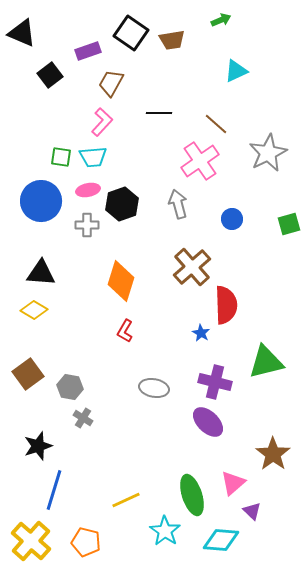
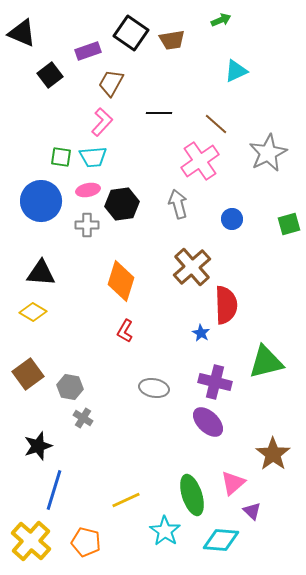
black hexagon at (122, 204): rotated 12 degrees clockwise
yellow diamond at (34, 310): moved 1 px left, 2 px down
